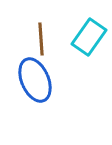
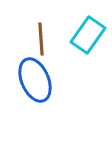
cyan rectangle: moved 1 px left, 2 px up
